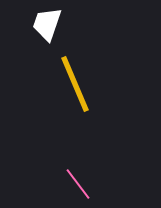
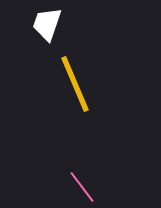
pink line: moved 4 px right, 3 px down
